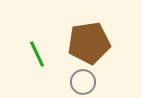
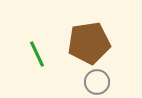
gray circle: moved 14 px right
